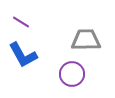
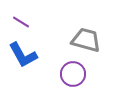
gray trapezoid: rotated 16 degrees clockwise
purple circle: moved 1 px right
